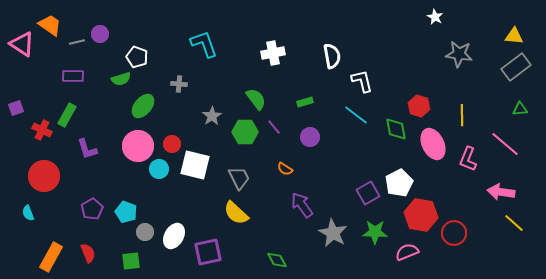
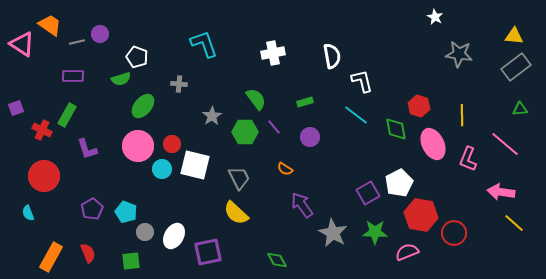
cyan circle at (159, 169): moved 3 px right
